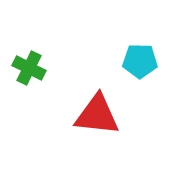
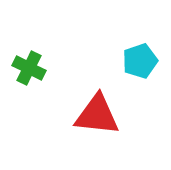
cyan pentagon: rotated 20 degrees counterclockwise
